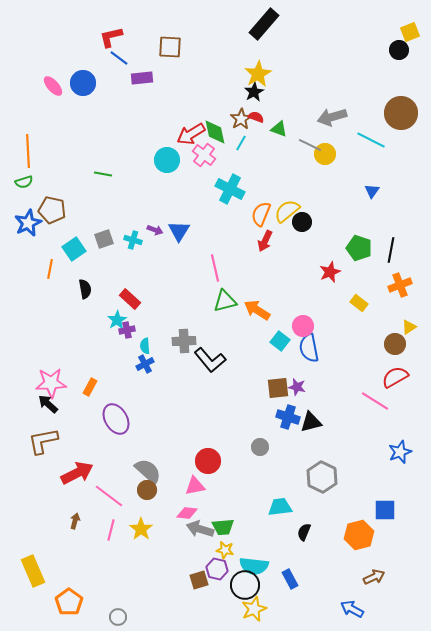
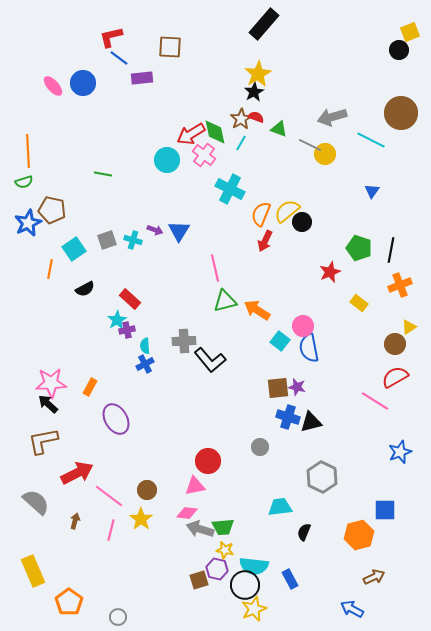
gray square at (104, 239): moved 3 px right, 1 px down
black semicircle at (85, 289): rotated 72 degrees clockwise
gray semicircle at (148, 471): moved 112 px left, 31 px down
yellow star at (141, 529): moved 10 px up
